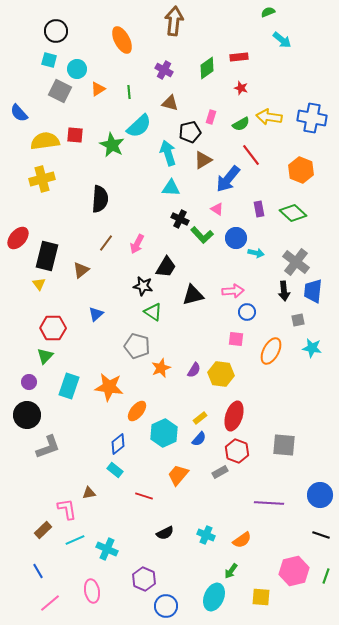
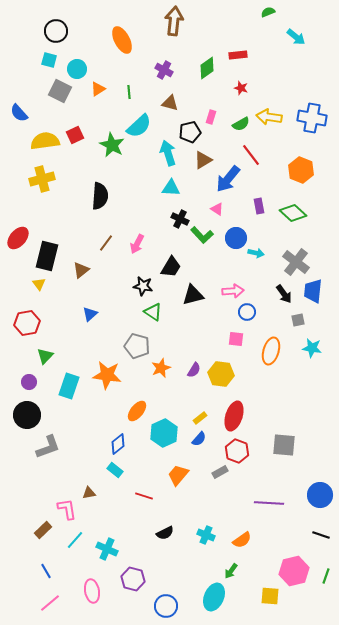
cyan arrow at (282, 40): moved 14 px right, 3 px up
red rectangle at (239, 57): moved 1 px left, 2 px up
red square at (75, 135): rotated 30 degrees counterclockwise
black semicircle at (100, 199): moved 3 px up
purple rectangle at (259, 209): moved 3 px up
black trapezoid at (166, 267): moved 5 px right
black arrow at (284, 291): moved 3 px down; rotated 30 degrees counterclockwise
blue triangle at (96, 314): moved 6 px left
red hexagon at (53, 328): moved 26 px left, 5 px up; rotated 10 degrees counterclockwise
orange ellipse at (271, 351): rotated 12 degrees counterclockwise
orange star at (109, 387): moved 2 px left, 12 px up
cyan line at (75, 540): rotated 24 degrees counterclockwise
blue line at (38, 571): moved 8 px right
purple hexagon at (144, 579): moved 11 px left; rotated 10 degrees counterclockwise
yellow square at (261, 597): moved 9 px right, 1 px up
